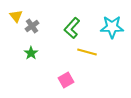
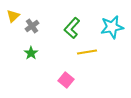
yellow triangle: moved 3 px left; rotated 24 degrees clockwise
cyan star: rotated 10 degrees counterclockwise
yellow line: rotated 24 degrees counterclockwise
pink square: rotated 21 degrees counterclockwise
